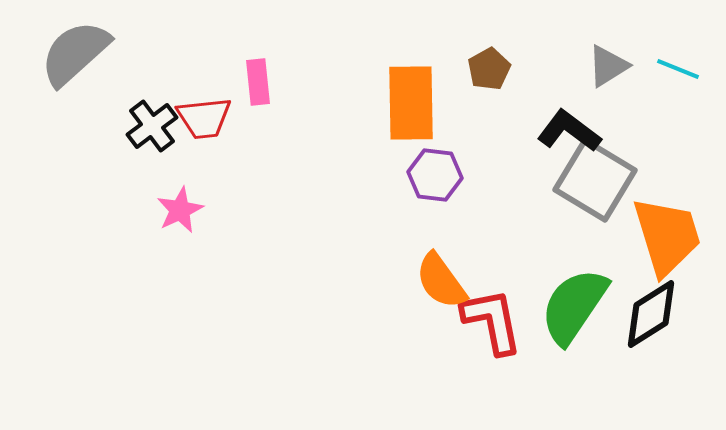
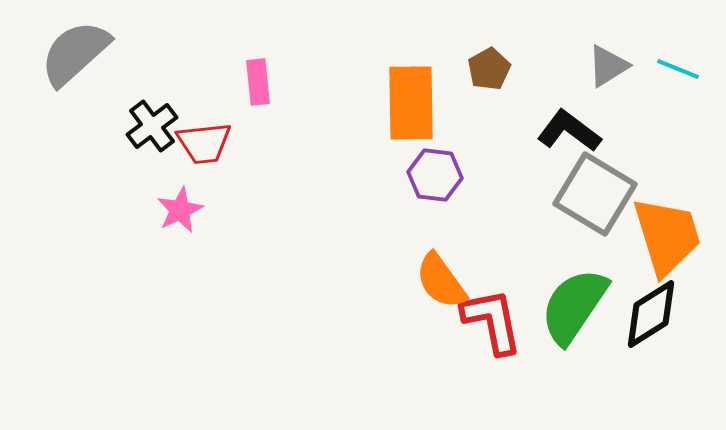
red trapezoid: moved 25 px down
gray square: moved 14 px down
